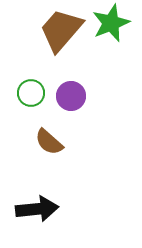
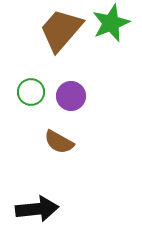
green circle: moved 1 px up
brown semicircle: moved 10 px right; rotated 12 degrees counterclockwise
